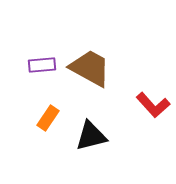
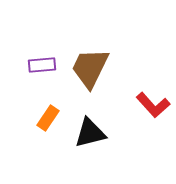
brown trapezoid: rotated 93 degrees counterclockwise
black triangle: moved 1 px left, 3 px up
